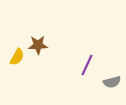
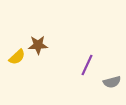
yellow semicircle: rotated 18 degrees clockwise
